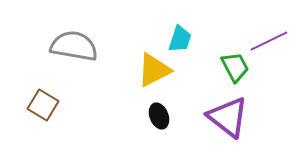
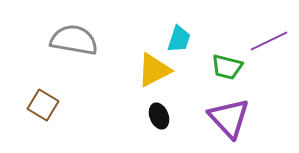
cyan trapezoid: moved 1 px left
gray semicircle: moved 6 px up
green trapezoid: moved 8 px left; rotated 132 degrees clockwise
purple triangle: moved 1 px right, 1 px down; rotated 9 degrees clockwise
